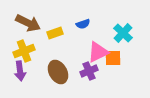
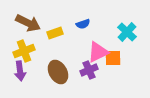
cyan cross: moved 4 px right, 1 px up
purple cross: moved 1 px up
